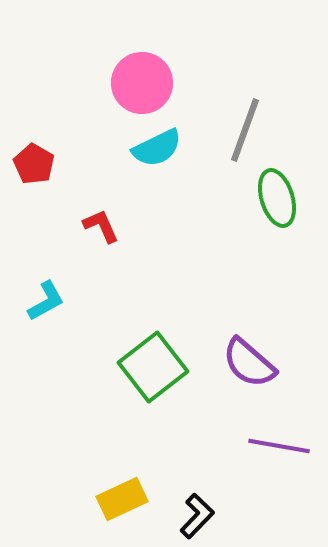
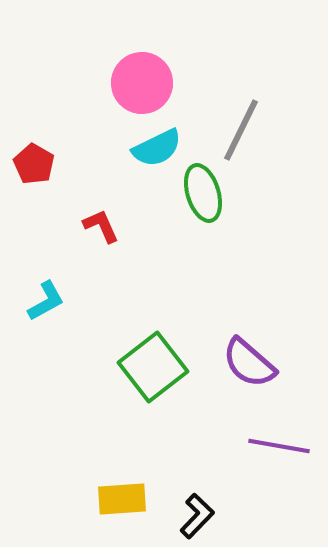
gray line: moved 4 px left; rotated 6 degrees clockwise
green ellipse: moved 74 px left, 5 px up
yellow rectangle: rotated 21 degrees clockwise
